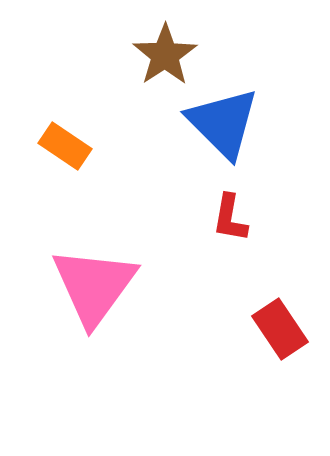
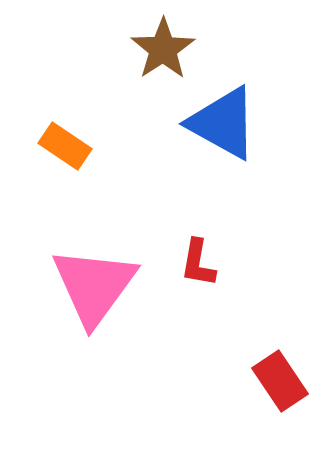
brown star: moved 2 px left, 6 px up
blue triangle: rotated 16 degrees counterclockwise
red L-shape: moved 32 px left, 45 px down
red rectangle: moved 52 px down
